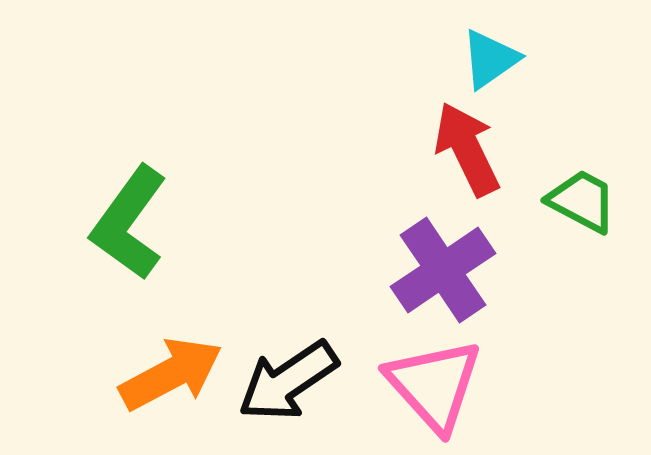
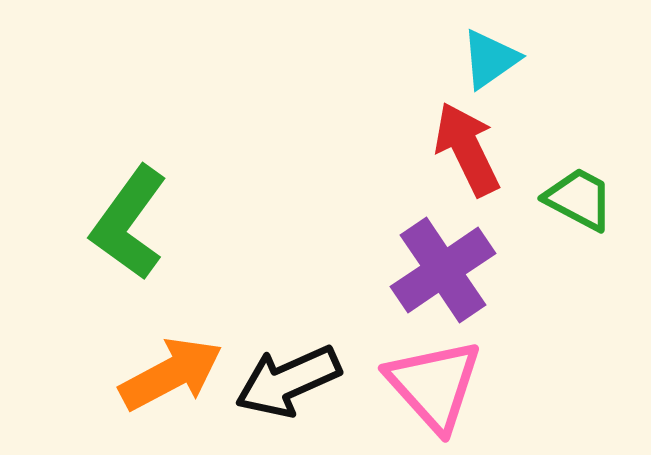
green trapezoid: moved 3 px left, 2 px up
black arrow: rotated 10 degrees clockwise
